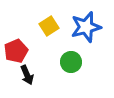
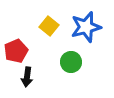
yellow square: rotated 18 degrees counterclockwise
black arrow: moved 2 px down; rotated 30 degrees clockwise
